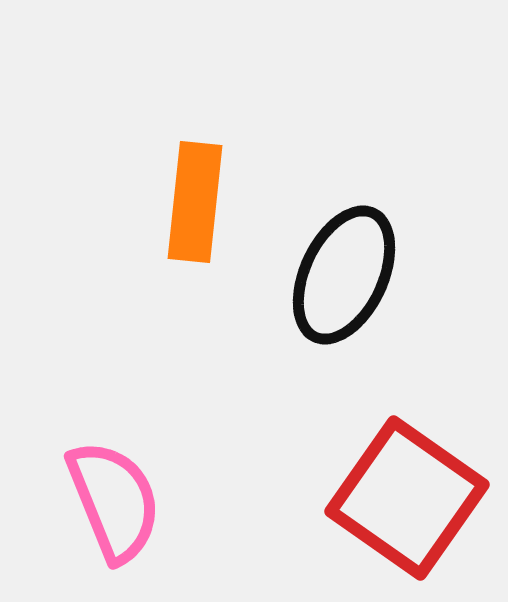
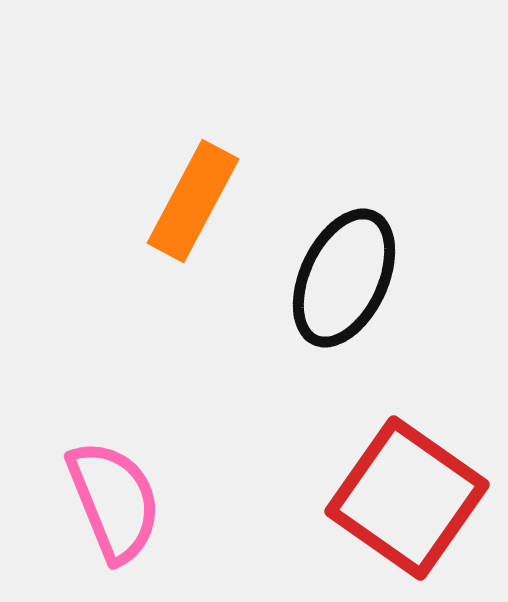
orange rectangle: moved 2 px left, 1 px up; rotated 22 degrees clockwise
black ellipse: moved 3 px down
